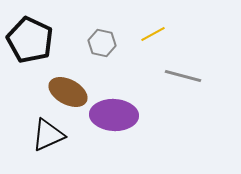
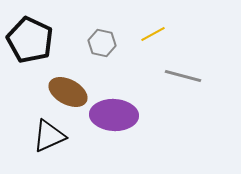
black triangle: moved 1 px right, 1 px down
